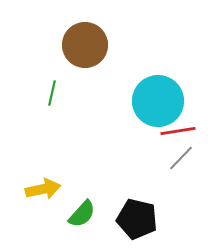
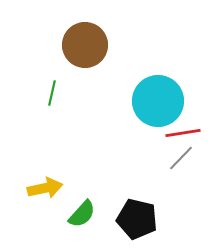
red line: moved 5 px right, 2 px down
yellow arrow: moved 2 px right, 1 px up
